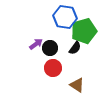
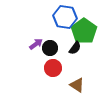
green pentagon: rotated 20 degrees counterclockwise
